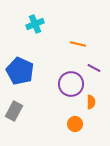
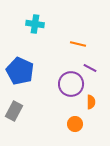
cyan cross: rotated 30 degrees clockwise
purple line: moved 4 px left
